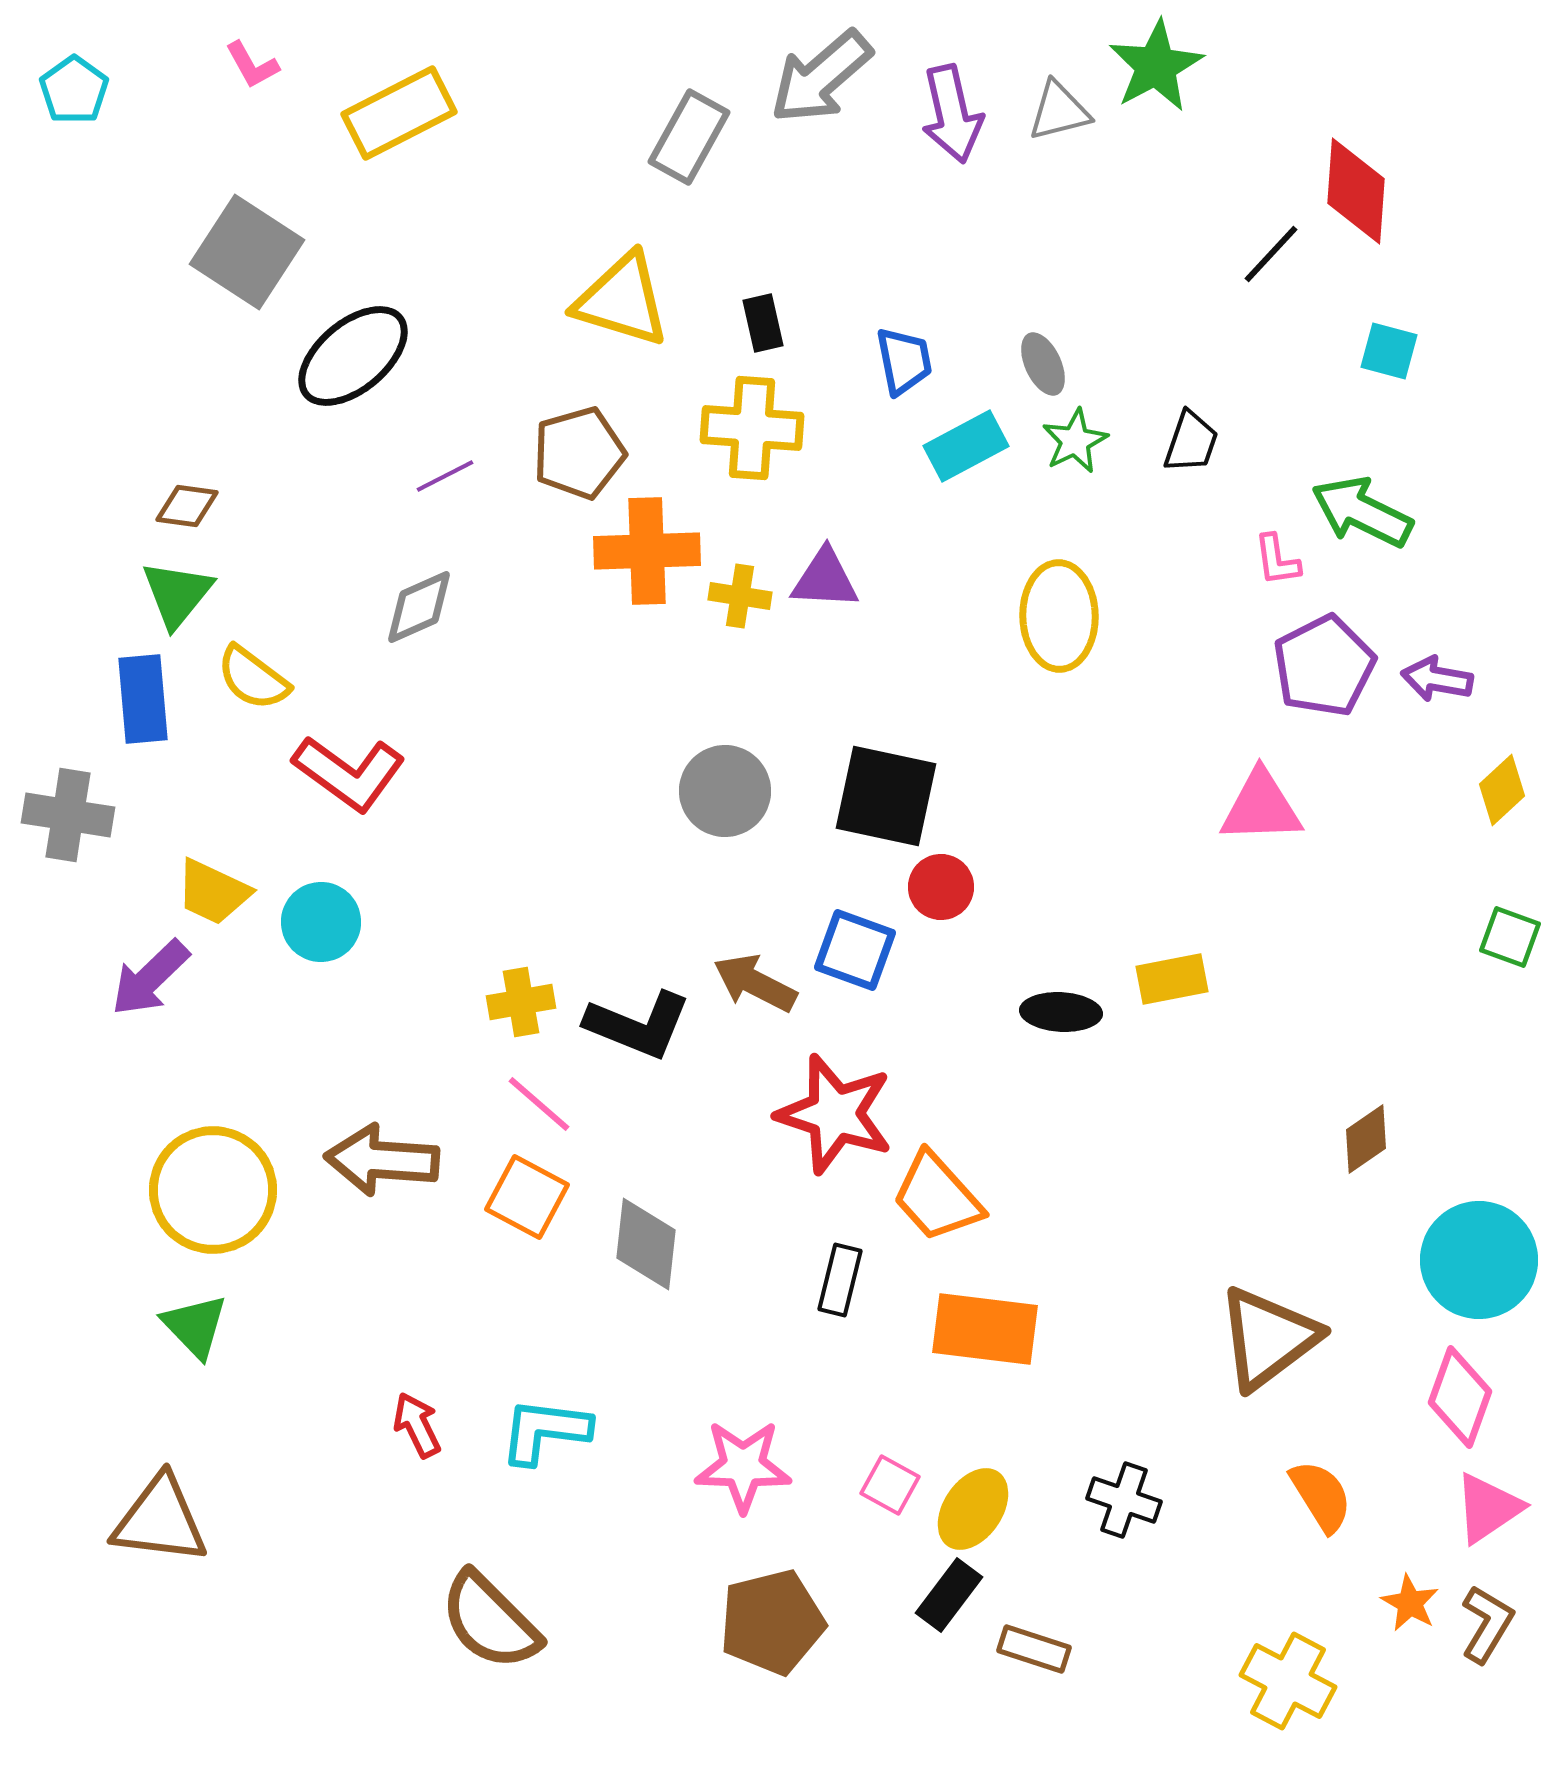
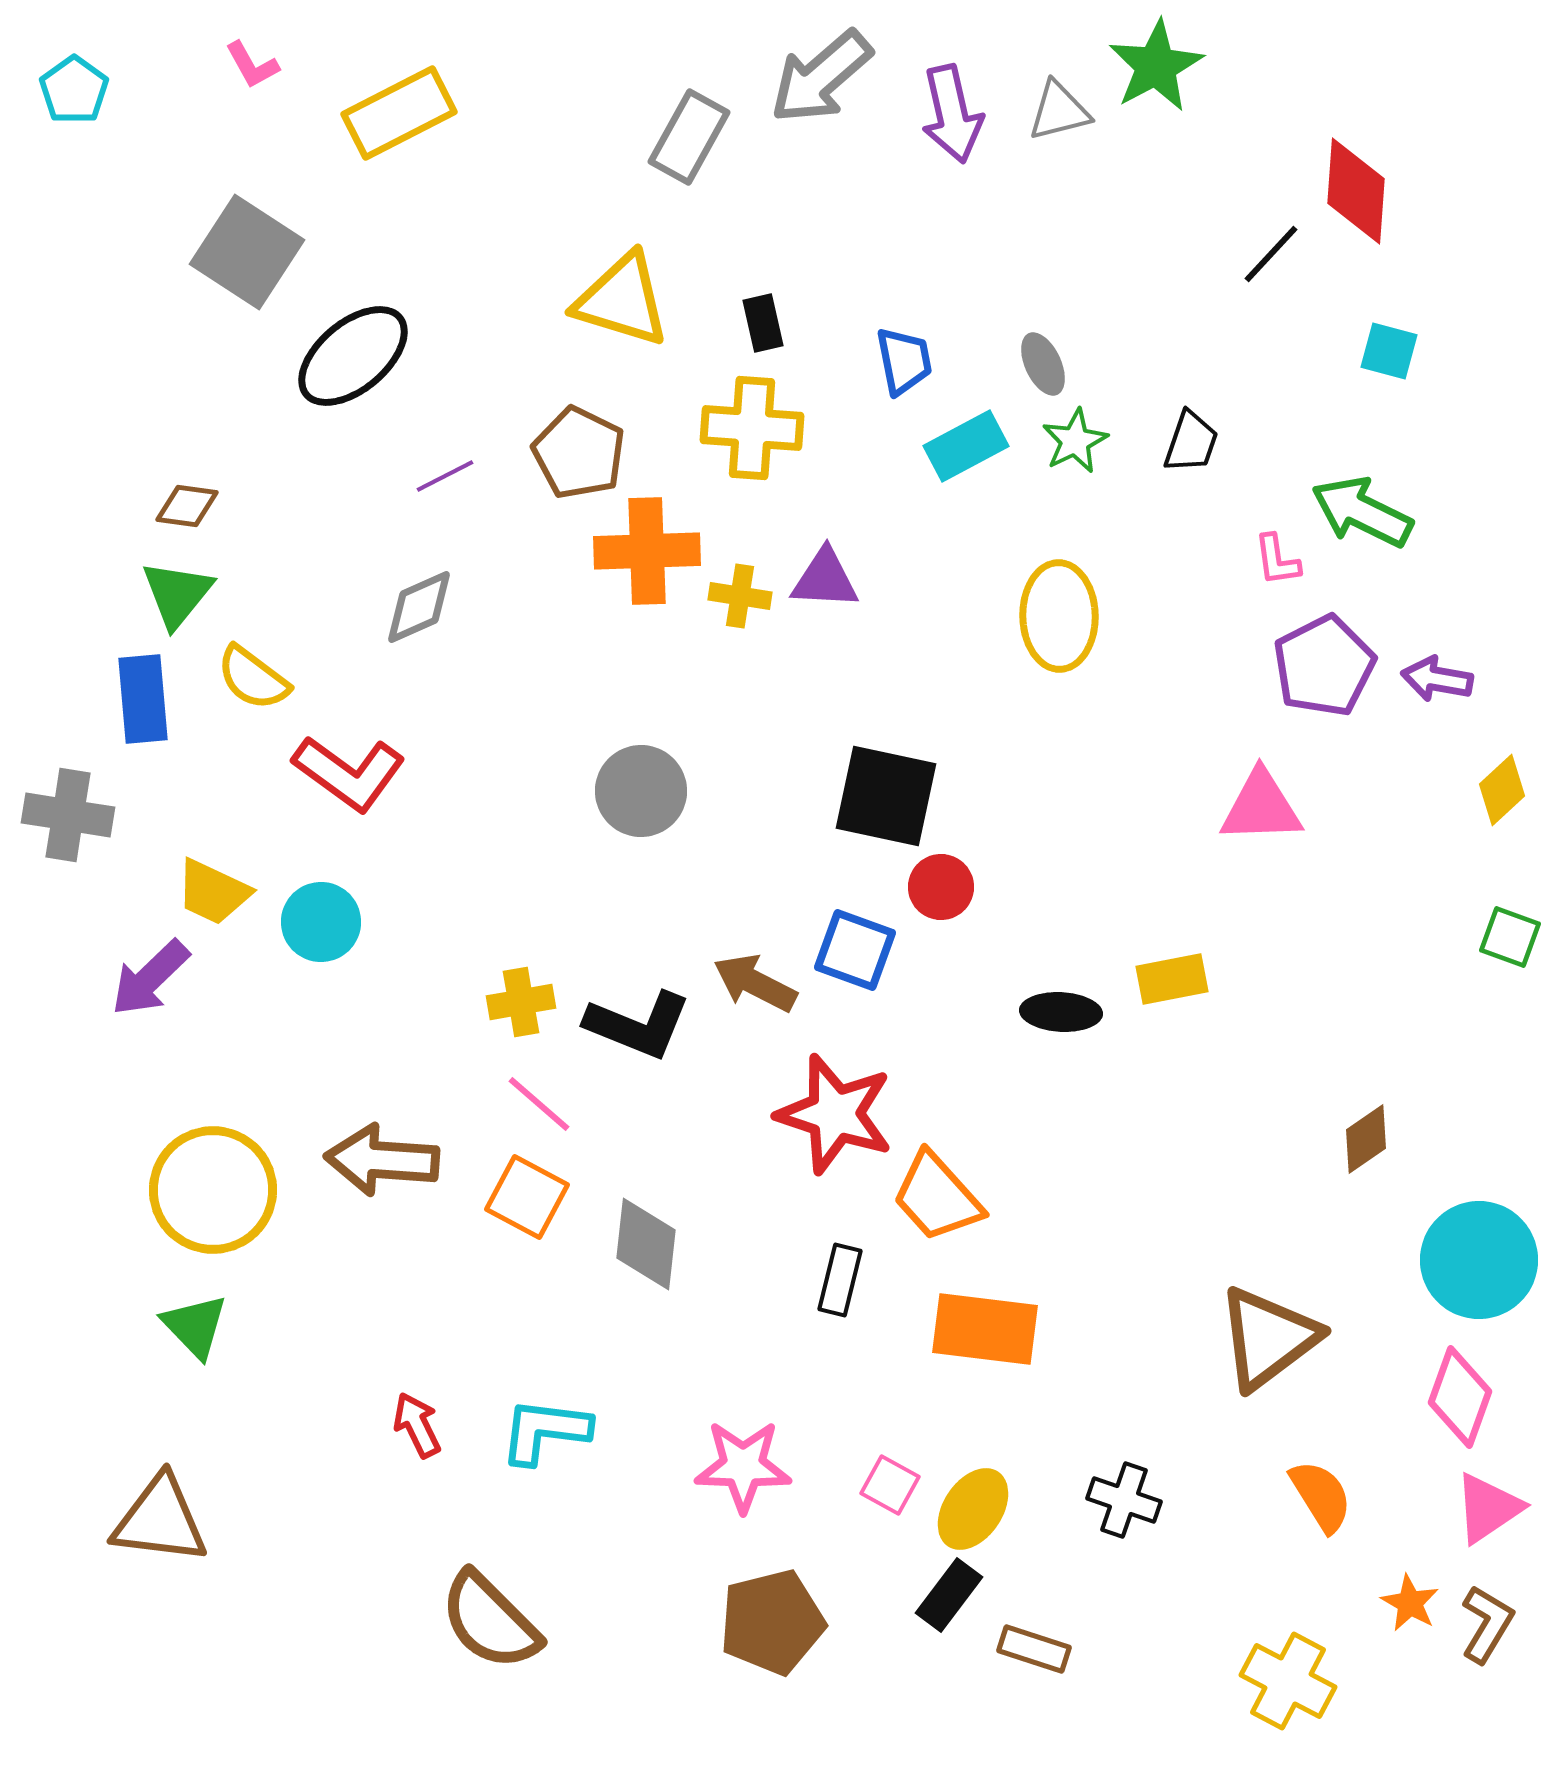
brown pentagon at (579, 453): rotated 30 degrees counterclockwise
gray circle at (725, 791): moved 84 px left
